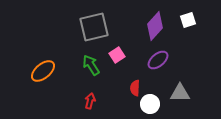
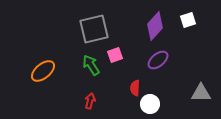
gray square: moved 2 px down
pink square: moved 2 px left; rotated 14 degrees clockwise
gray triangle: moved 21 px right
